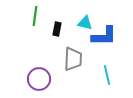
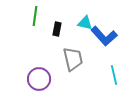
blue L-shape: rotated 48 degrees clockwise
gray trapezoid: rotated 15 degrees counterclockwise
cyan line: moved 7 px right
